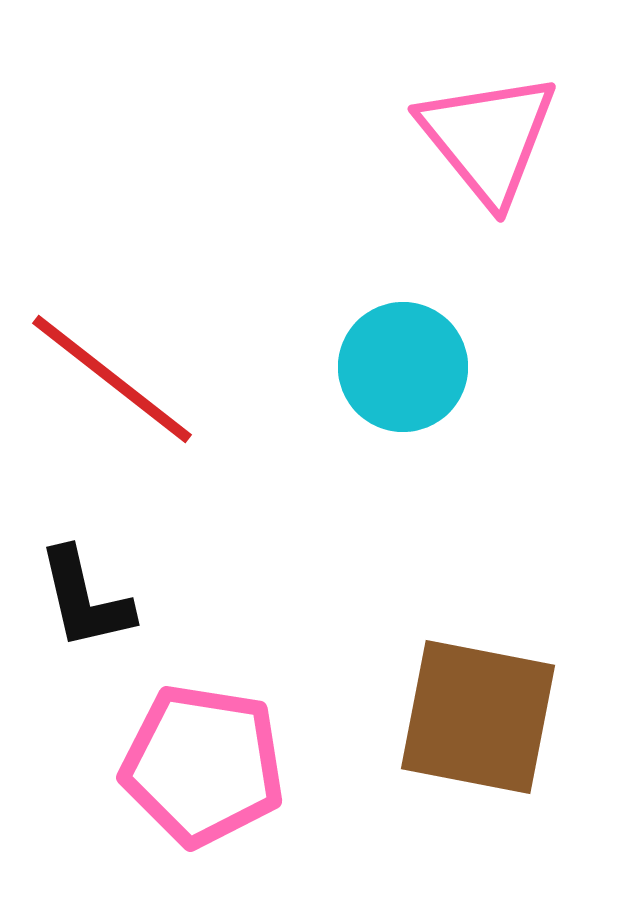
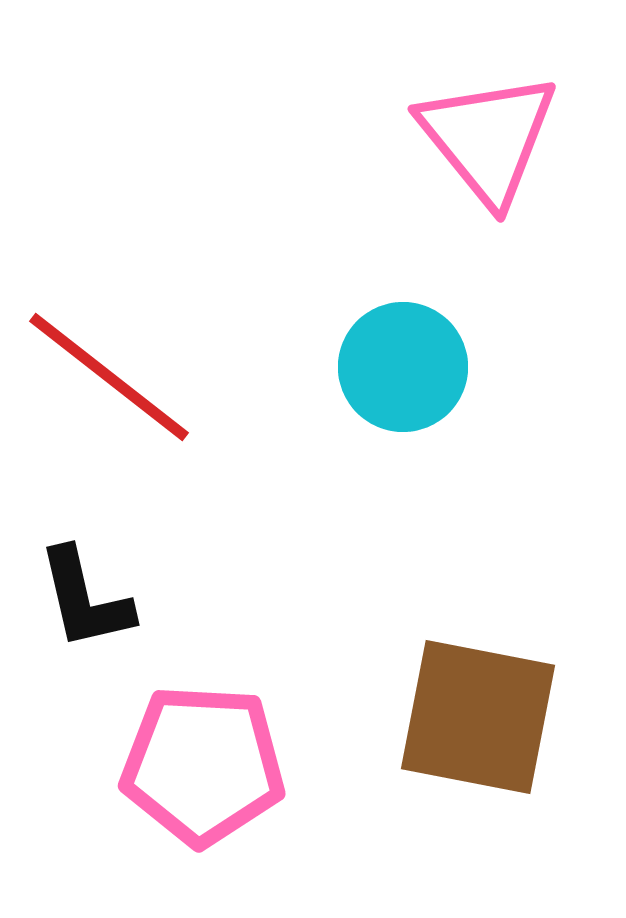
red line: moved 3 px left, 2 px up
pink pentagon: rotated 6 degrees counterclockwise
